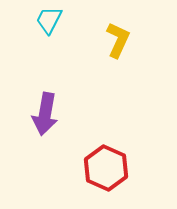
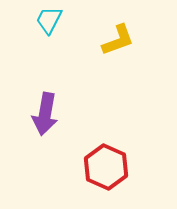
yellow L-shape: rotated 45 degrees clockwise
red hexagon: moved 1 px up
